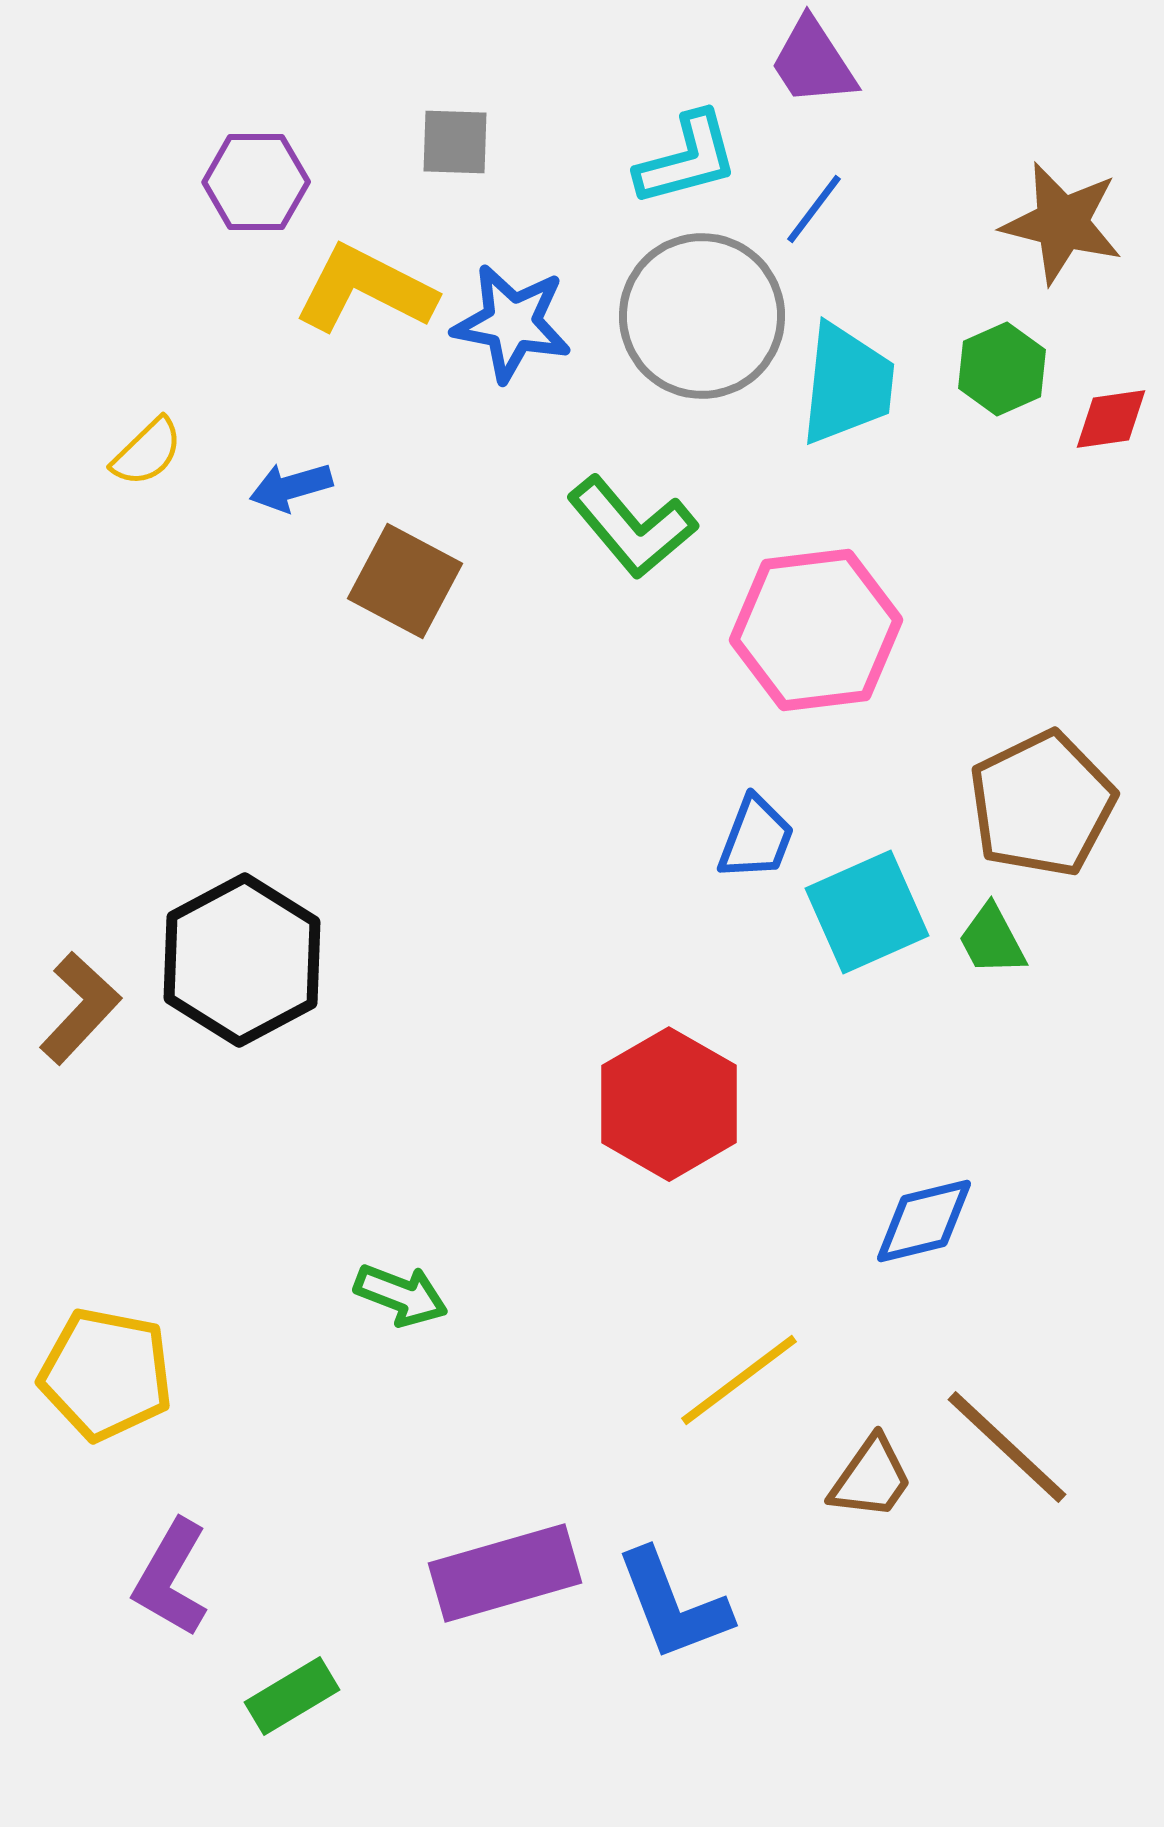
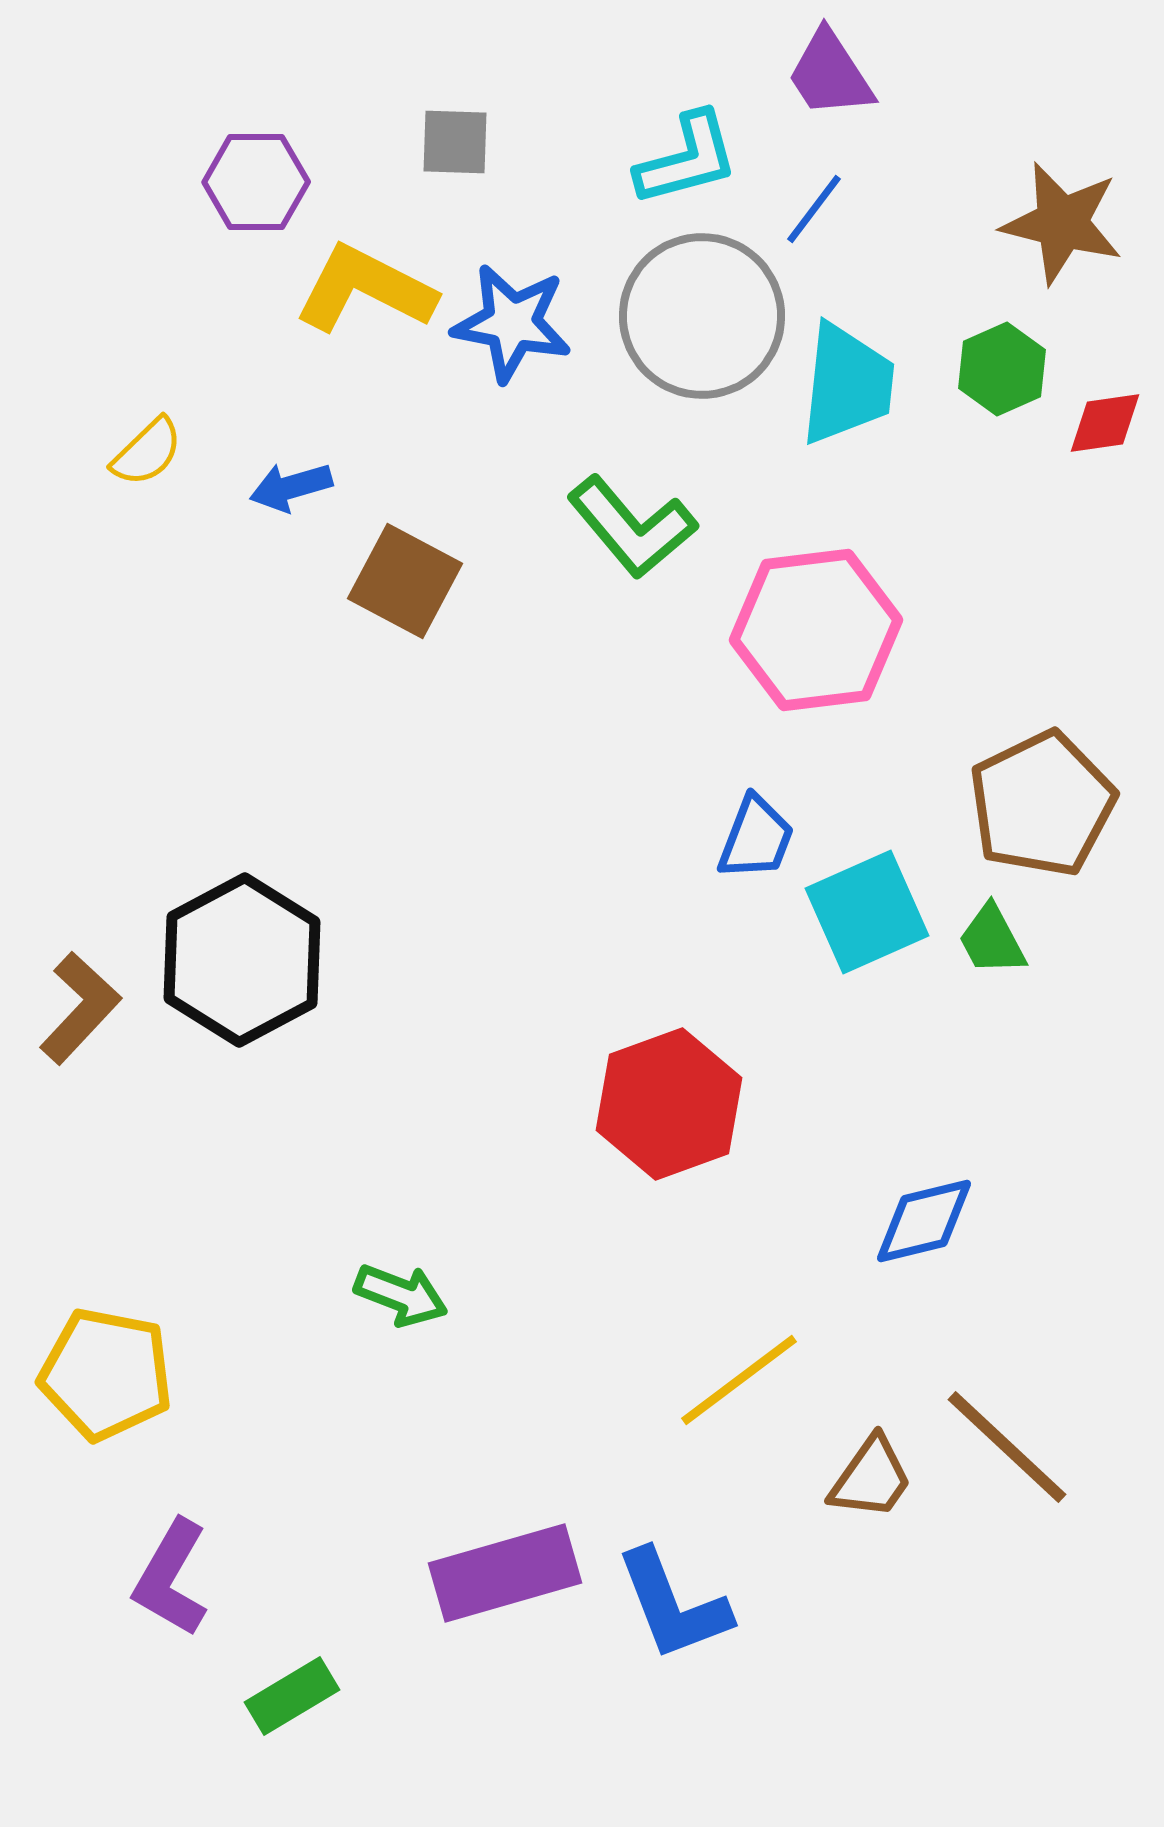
purple trapezoid: moved 17 px right, 12 px down
red diamond: moved 6 px left, 4 px down
red hexagon: rotated 10 degrees clockwise
